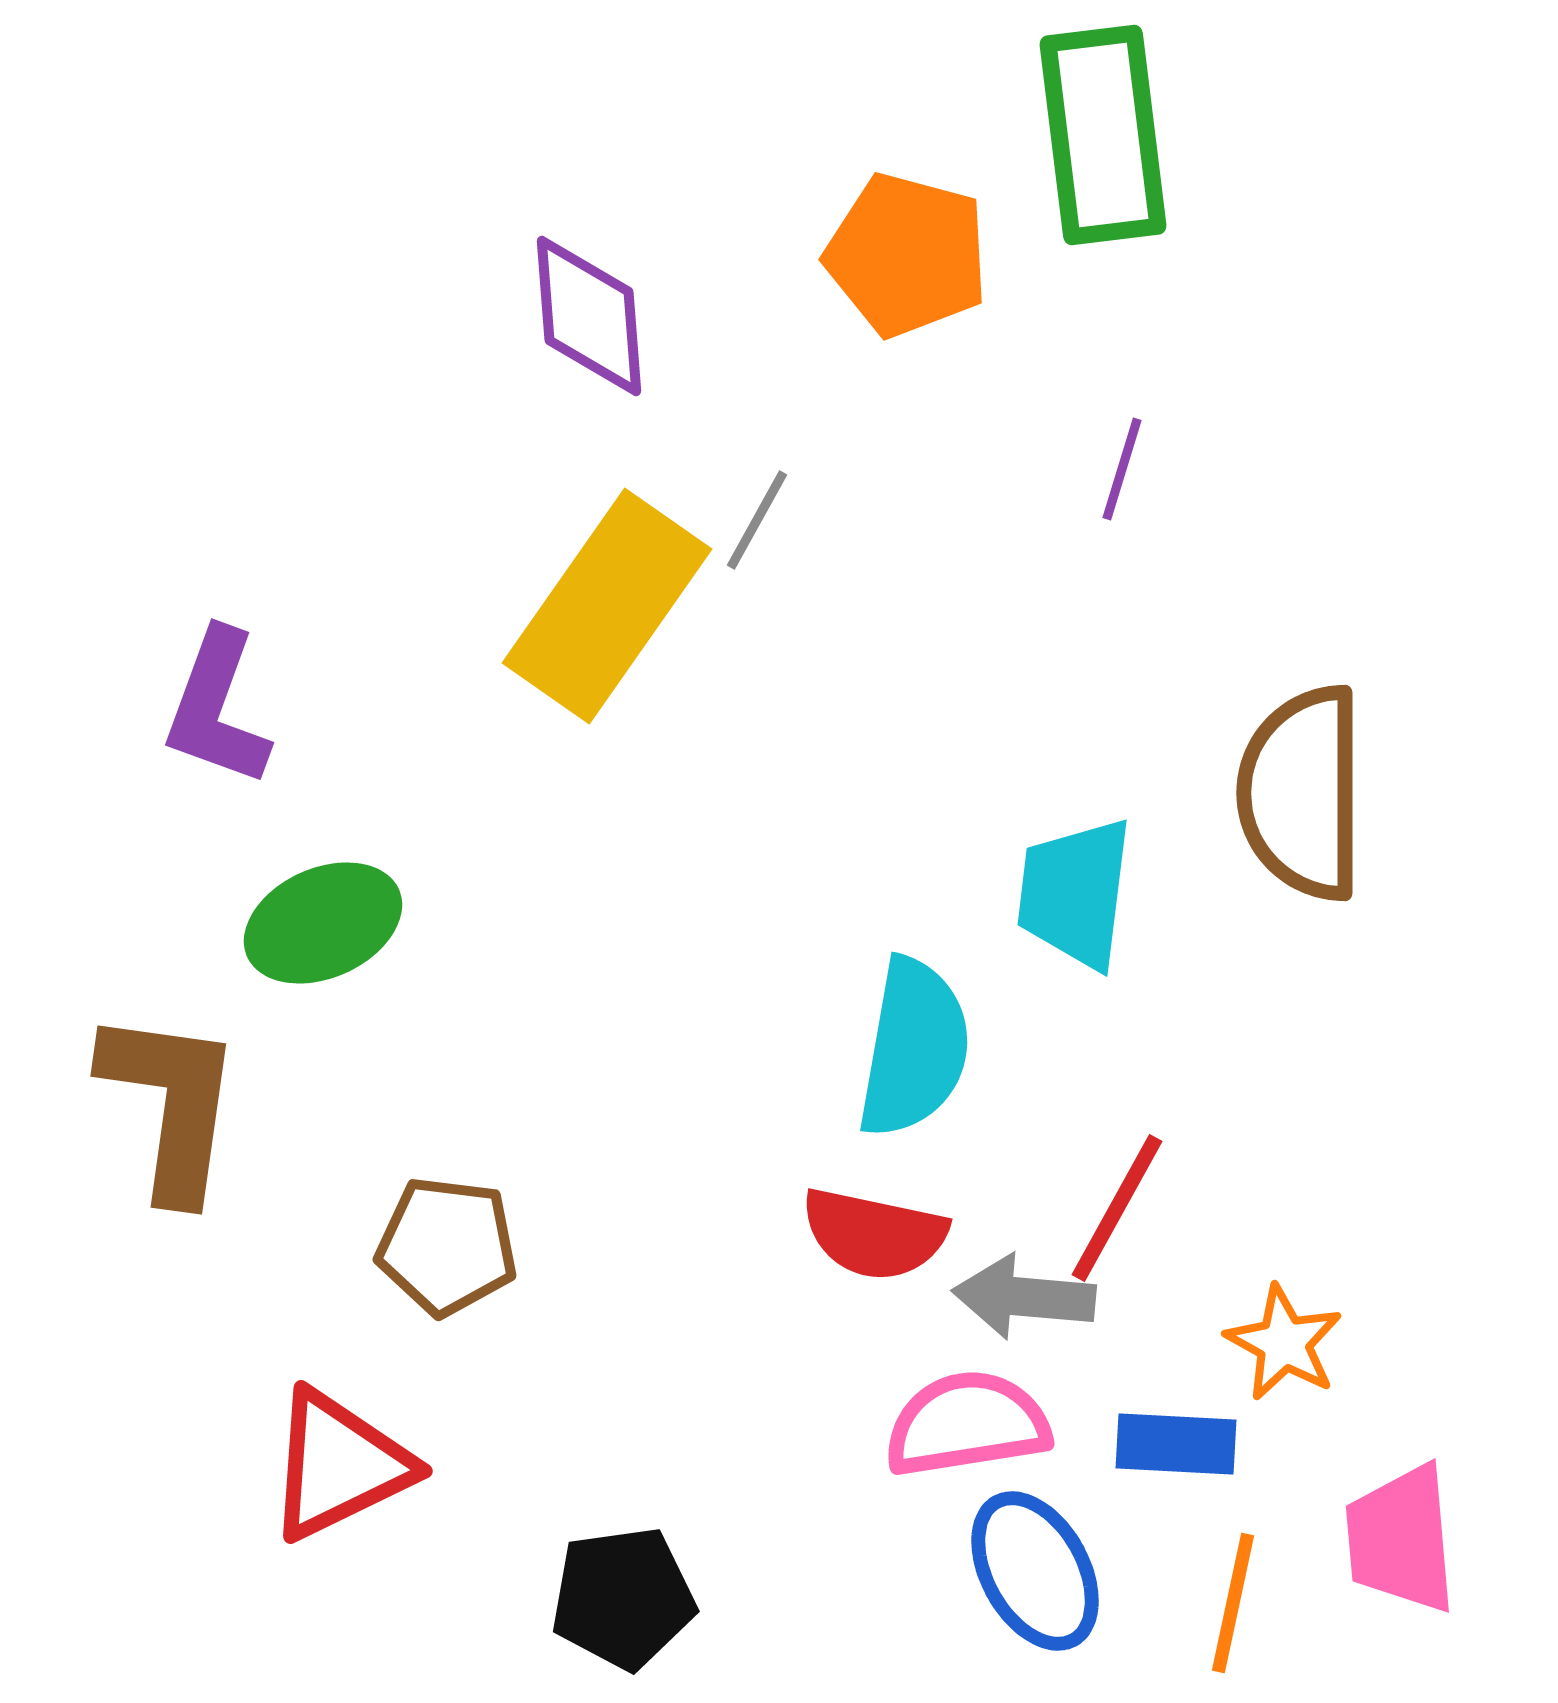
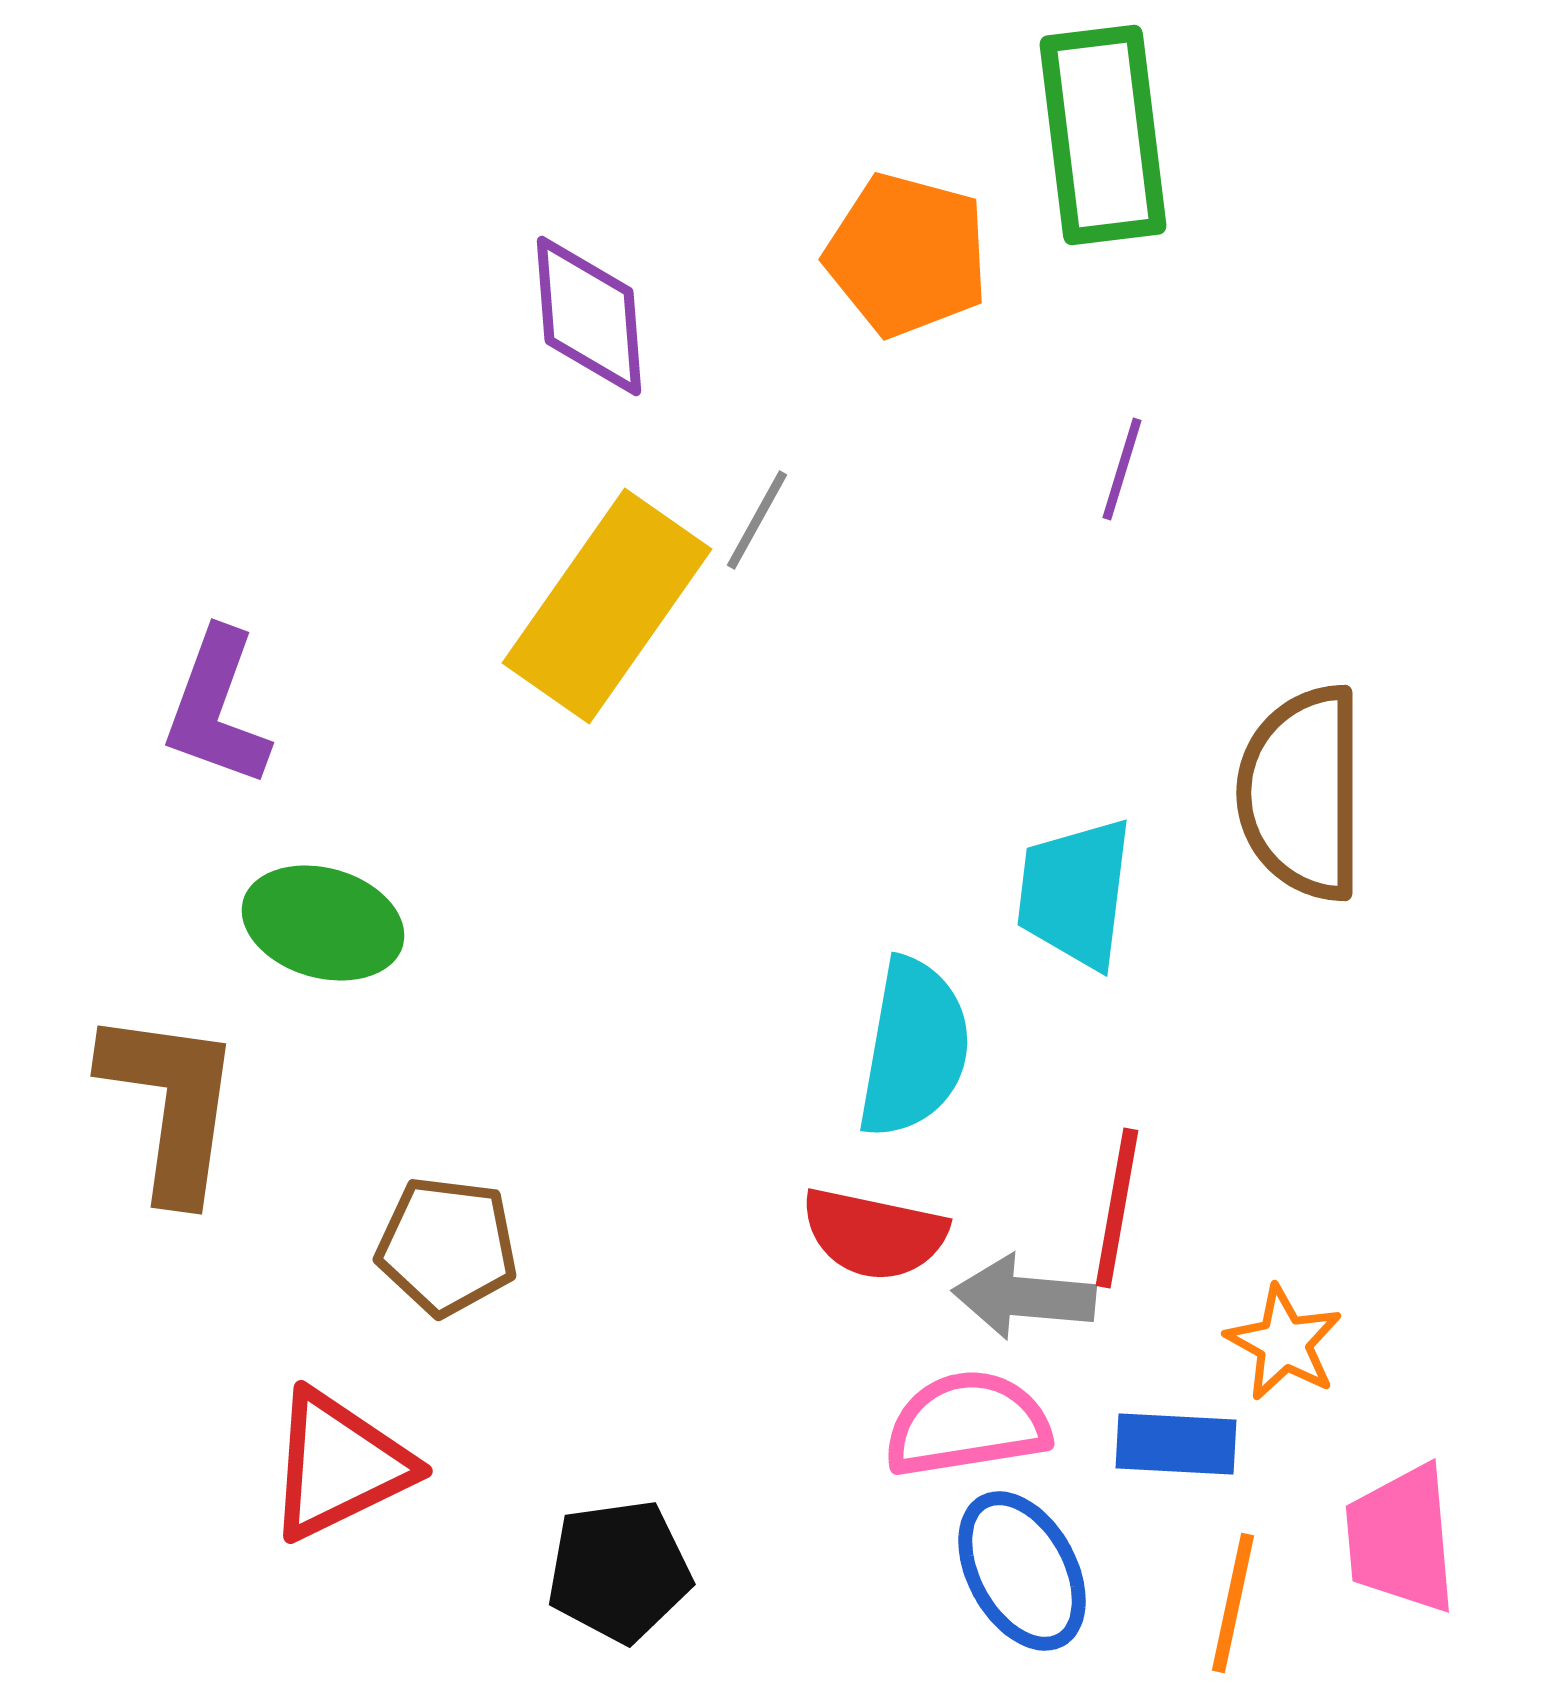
green ellipse: rotated 40 degrees clockwise
red line: rotated 19 degrees counterclockwise
blue ellipse: moved 13 px left
black pentagon: moved 4 px left, 27 px up
